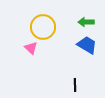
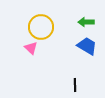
yellow circle: moved 2 px left
blue trapezoid: moved 1 px down
